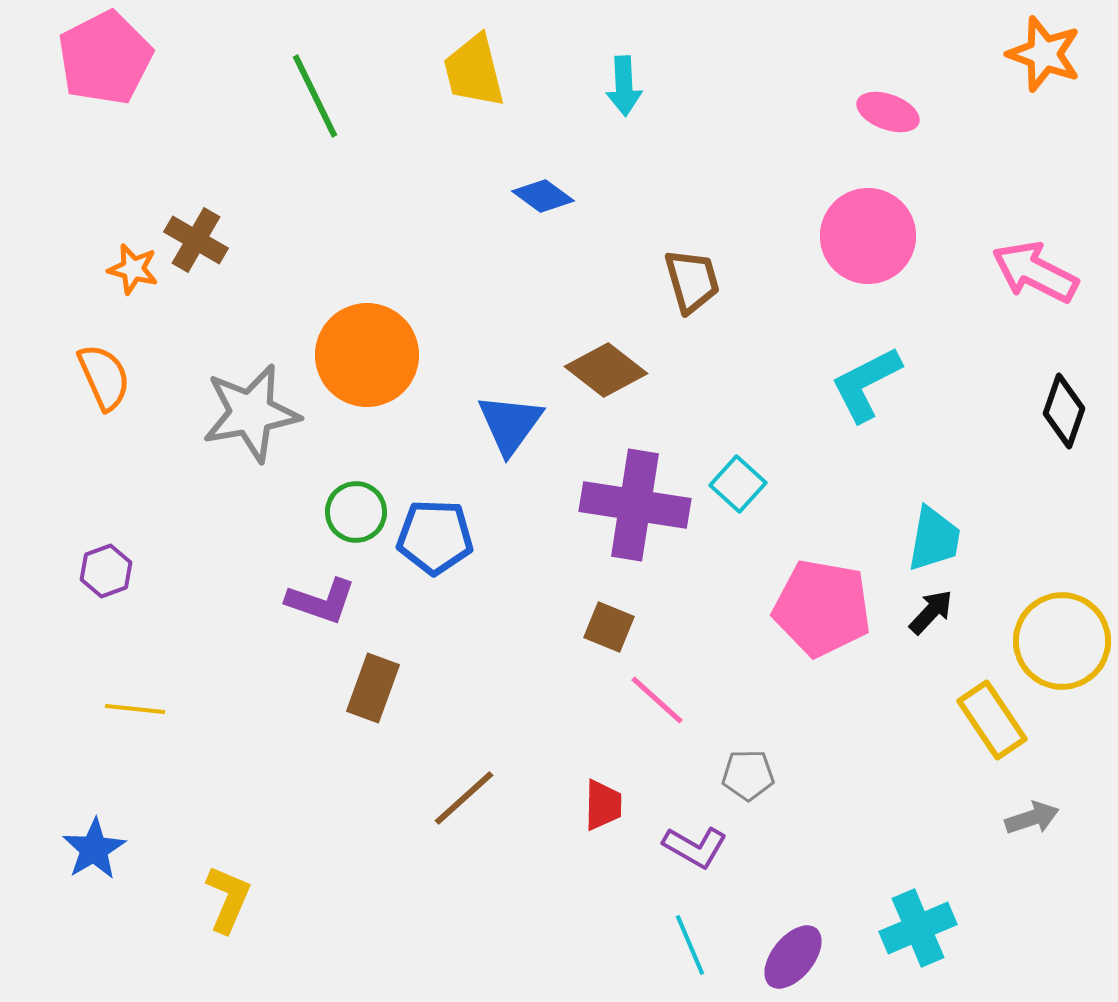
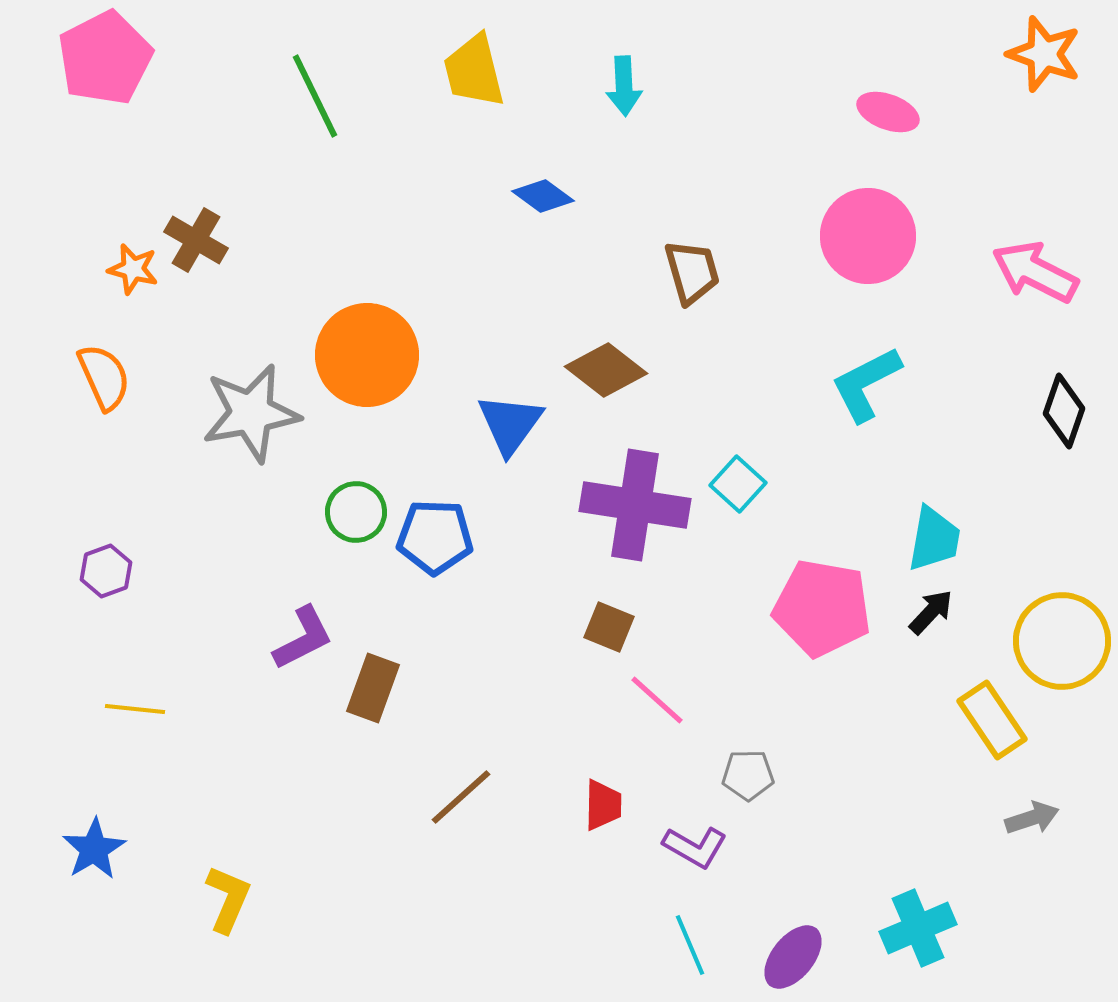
brown trapezoid at (692, 281): moved 9 px up
purple L-shape at (321, 601): moved 18 px left, 37 px down; rotated 46 degrees counterclockwise
brown line at (464, 798): moved 3 px left, 1 px up
